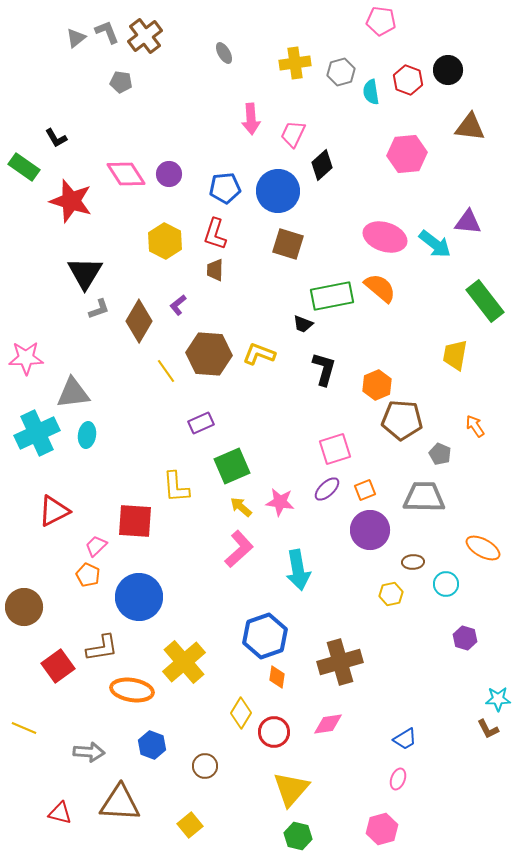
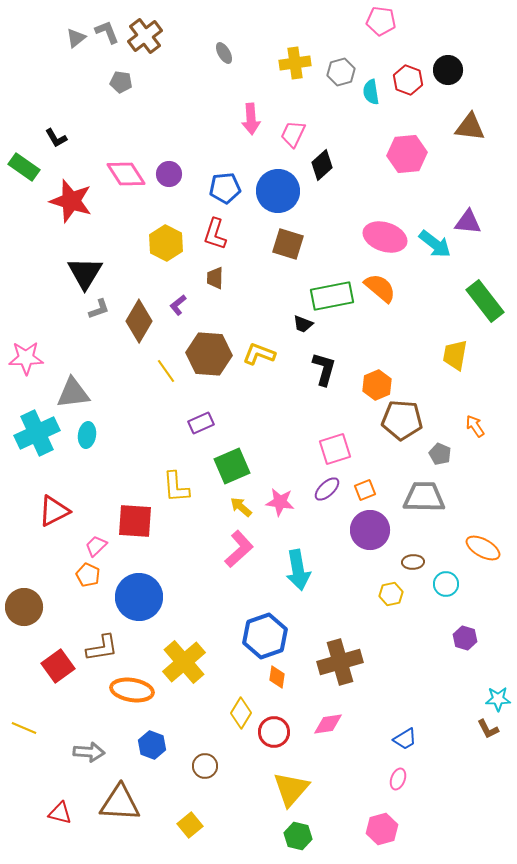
yellow hexagon at (165, 241): moved 1 px right, 2 px down
brown trapezoid at (215, 270): moved 8 px down
